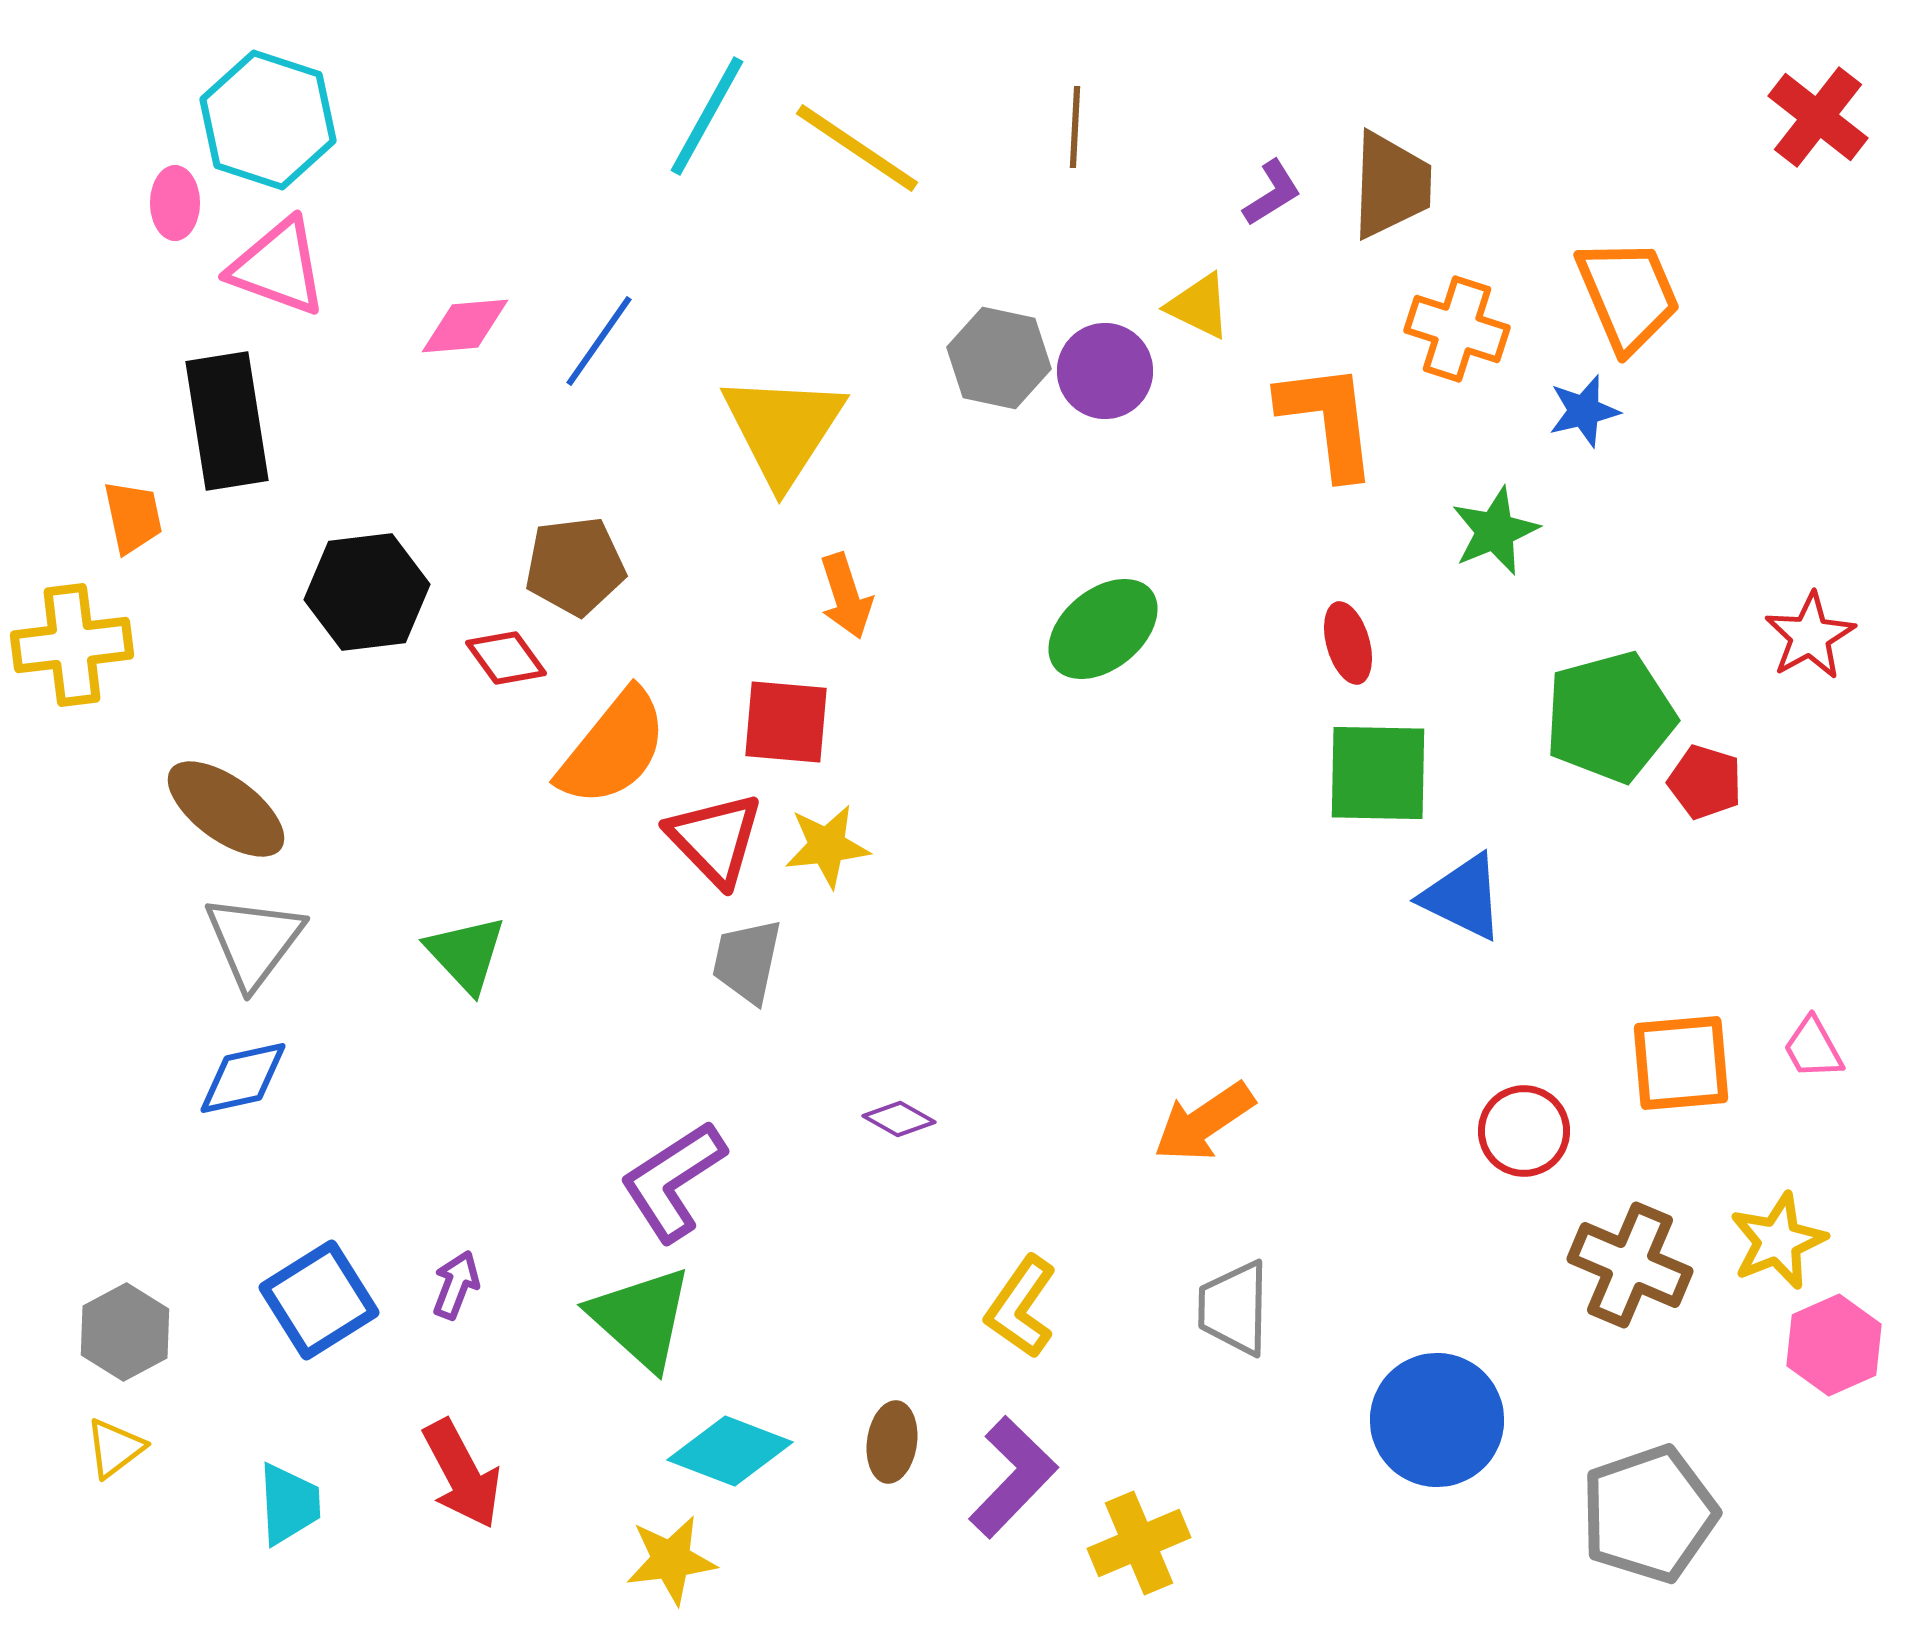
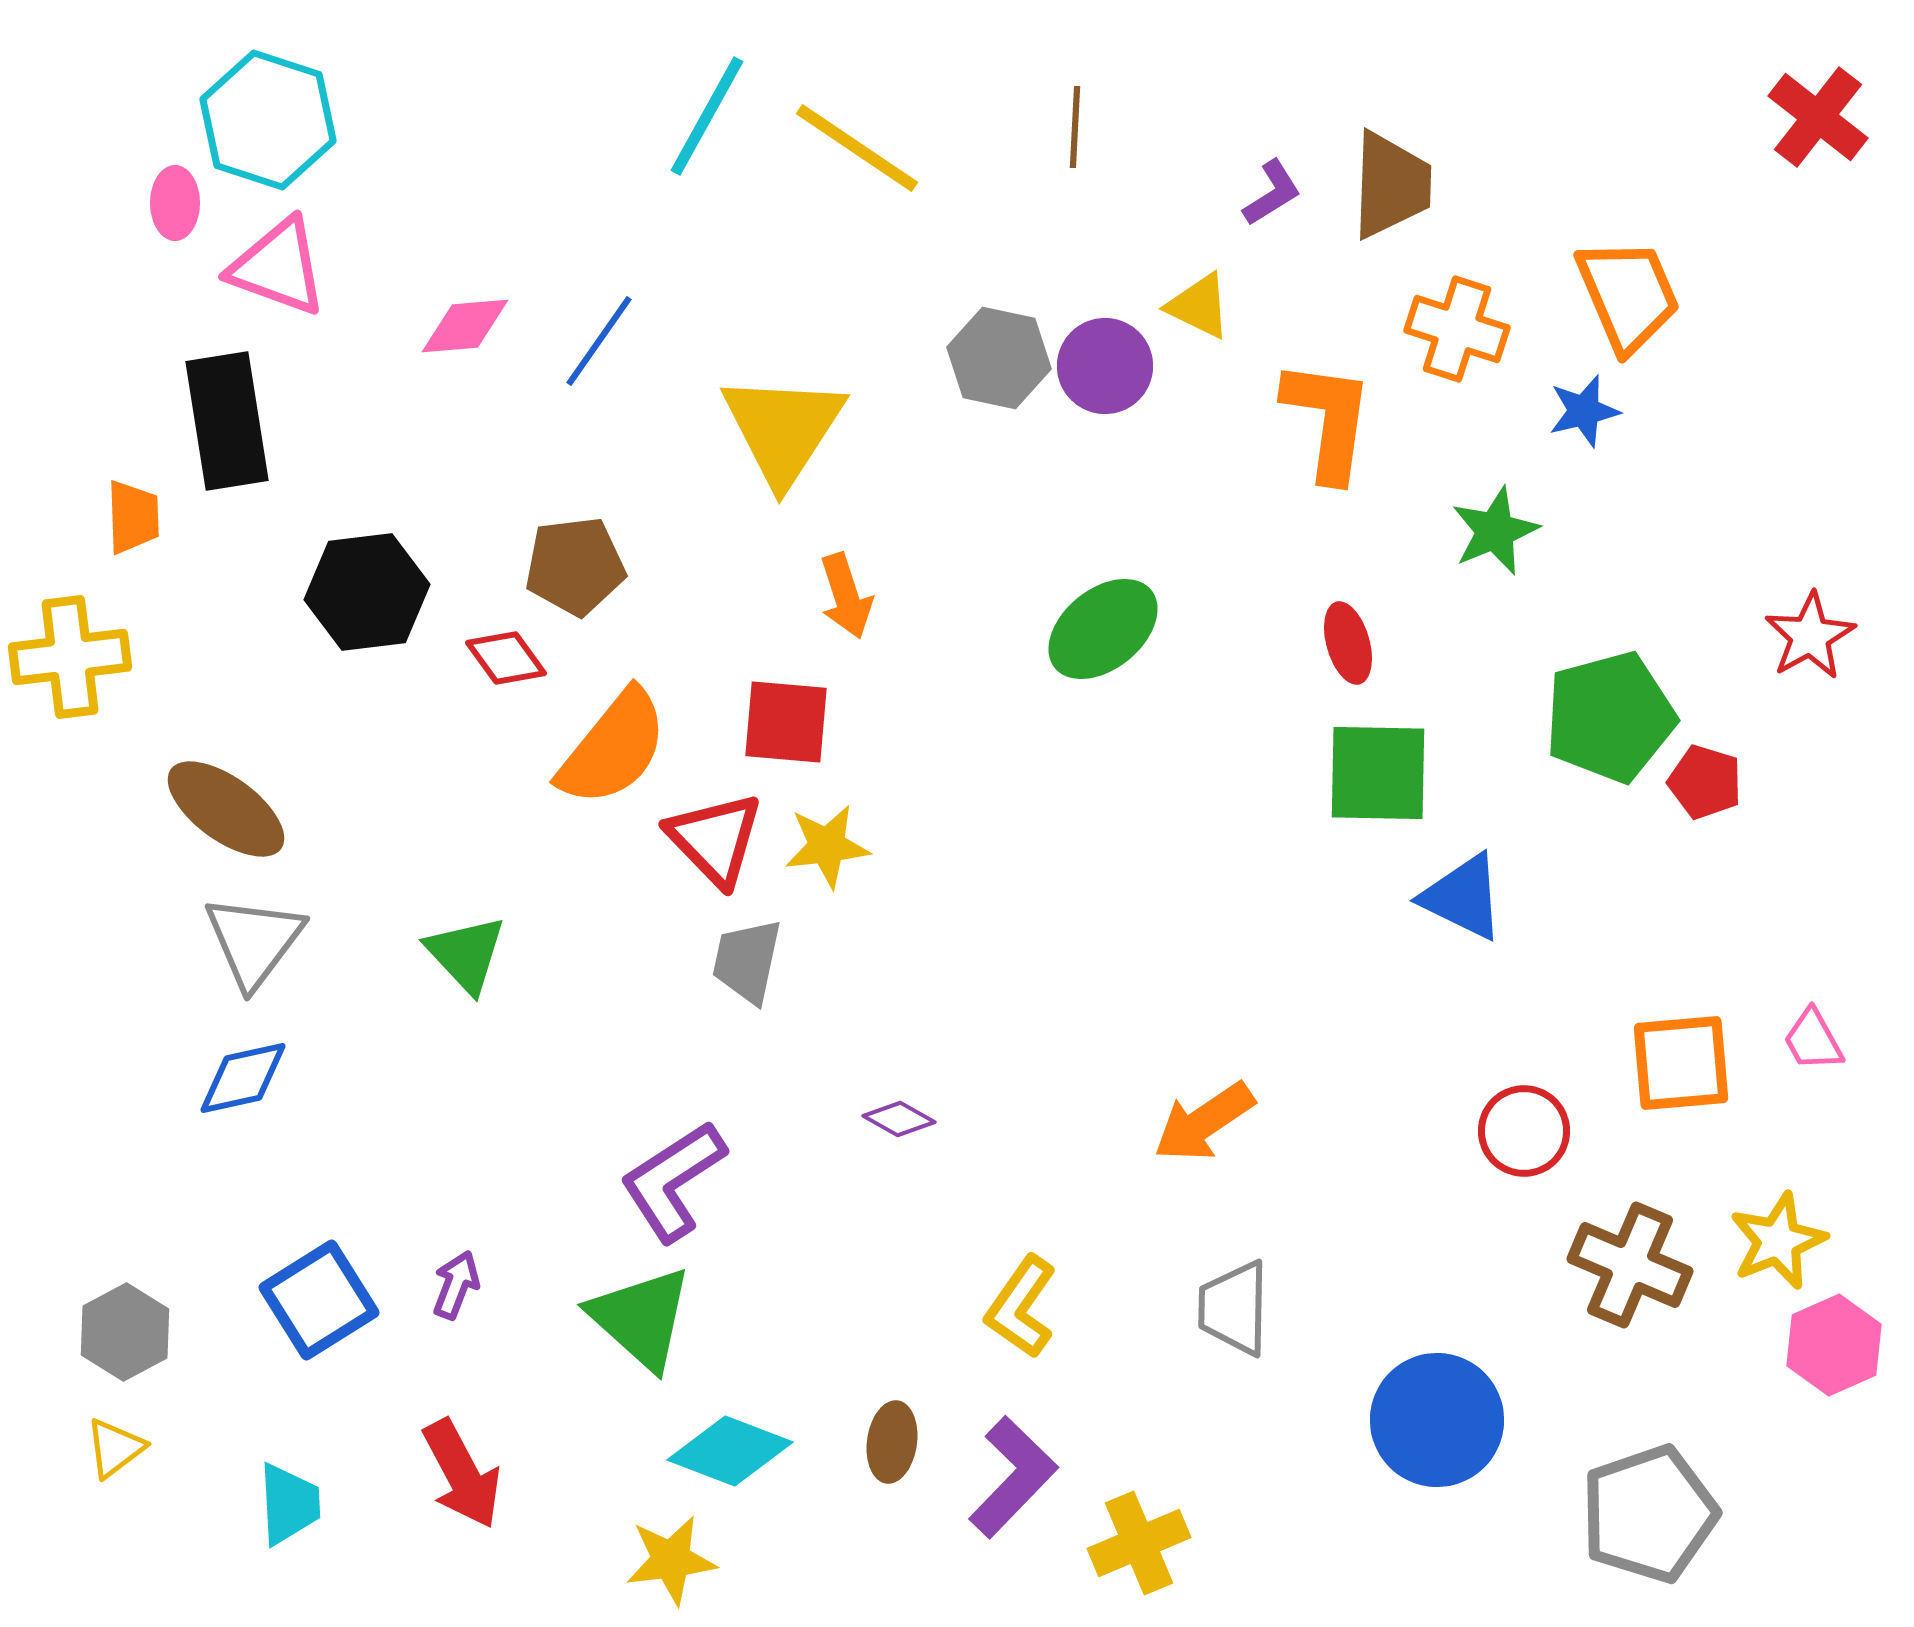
purple circle at (1105, 371): moved 5 px up
orange L-shape at (1328, 420): rotated 15 degrees clockwise
orange trapezoid at (133, 517): rotated 10 degrees clockwise
yellow cross at (72, 645): moved 2 px left, 12 px down
pink trapezoid at (1813, 1048): moved 8 px up
